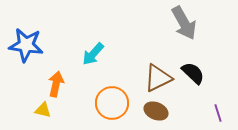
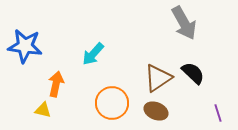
blue star: moved 1 px left, 1 px down
brown triangle: rotated 8 degrees counterclockwise
